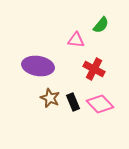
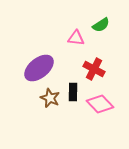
green semicircle: rotated 18 degrees clockwise
pink triangle: moved 2 px up
purple ellipse: moved 1 px right, 2 px down; rotated 48 degrees counterclockwise
black rectangle: moved 10 px up; rotated 24 degrees clockwise
